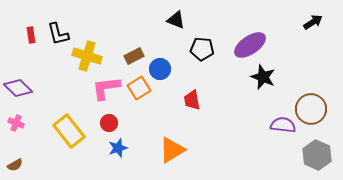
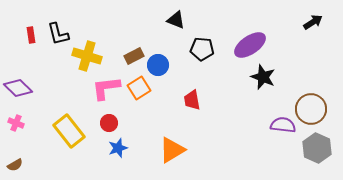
blue circle: moved 2 px left, 4 px up
gray hexagon: moved 7 px up
